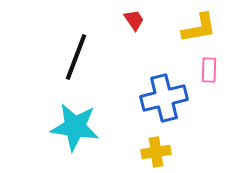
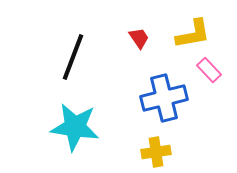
red trapezoid: moved 5 px right, 18 px down
yellow L-shape: moved 6 px left, 6 px down
black line: moved 3 px left
pink rectangle: rotated 45 degrees counterclockwise
